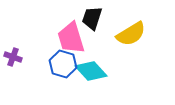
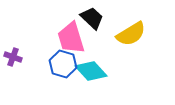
black trapezoid: rotated 115 degrees clockwise
